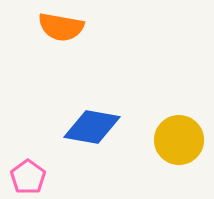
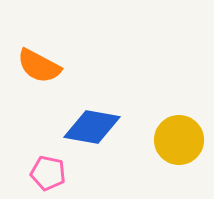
orange semicircle: moved 22 px left, 39 px down; rotated 18 degrees clockwise
pink pentagon: moved 20 px right, 4 px up; rotated 24 degrees counterclockwise
